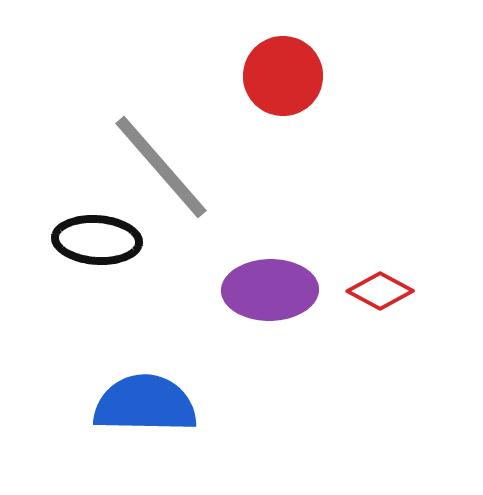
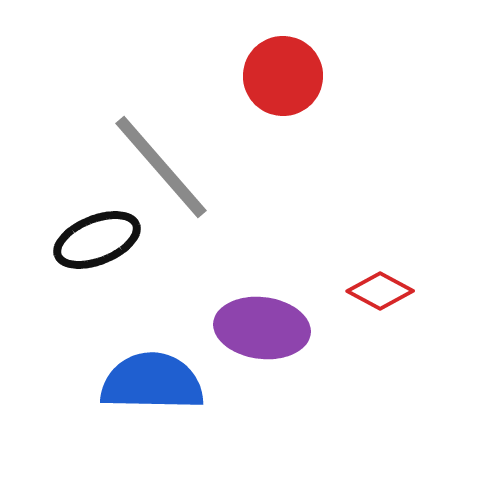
black ellipse: rotated 26 degrees counterclockwise
purple ellipse: moved 8 px left, 38 px down; rotated 8 degrees clockwise
blue semicircle: moved 7 px right, 22 px up
